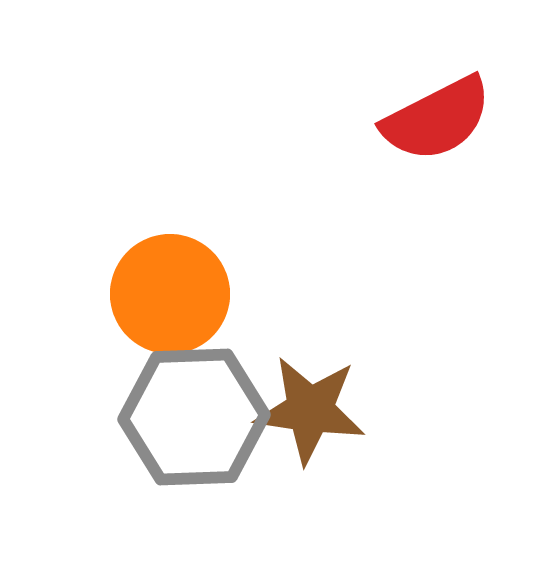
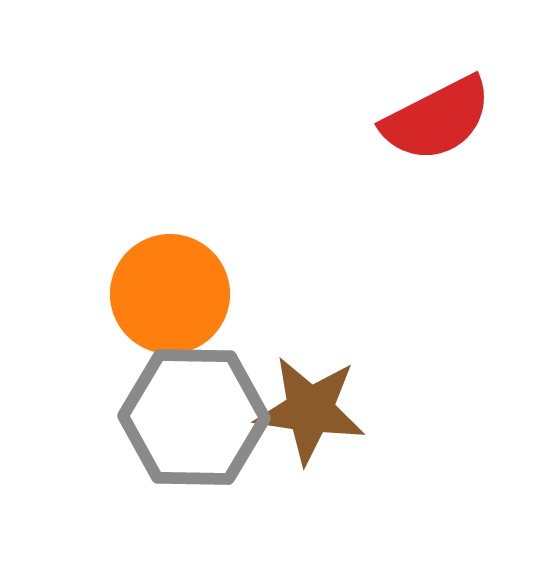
gray hexagon: rotated 3 degrees clockwise
